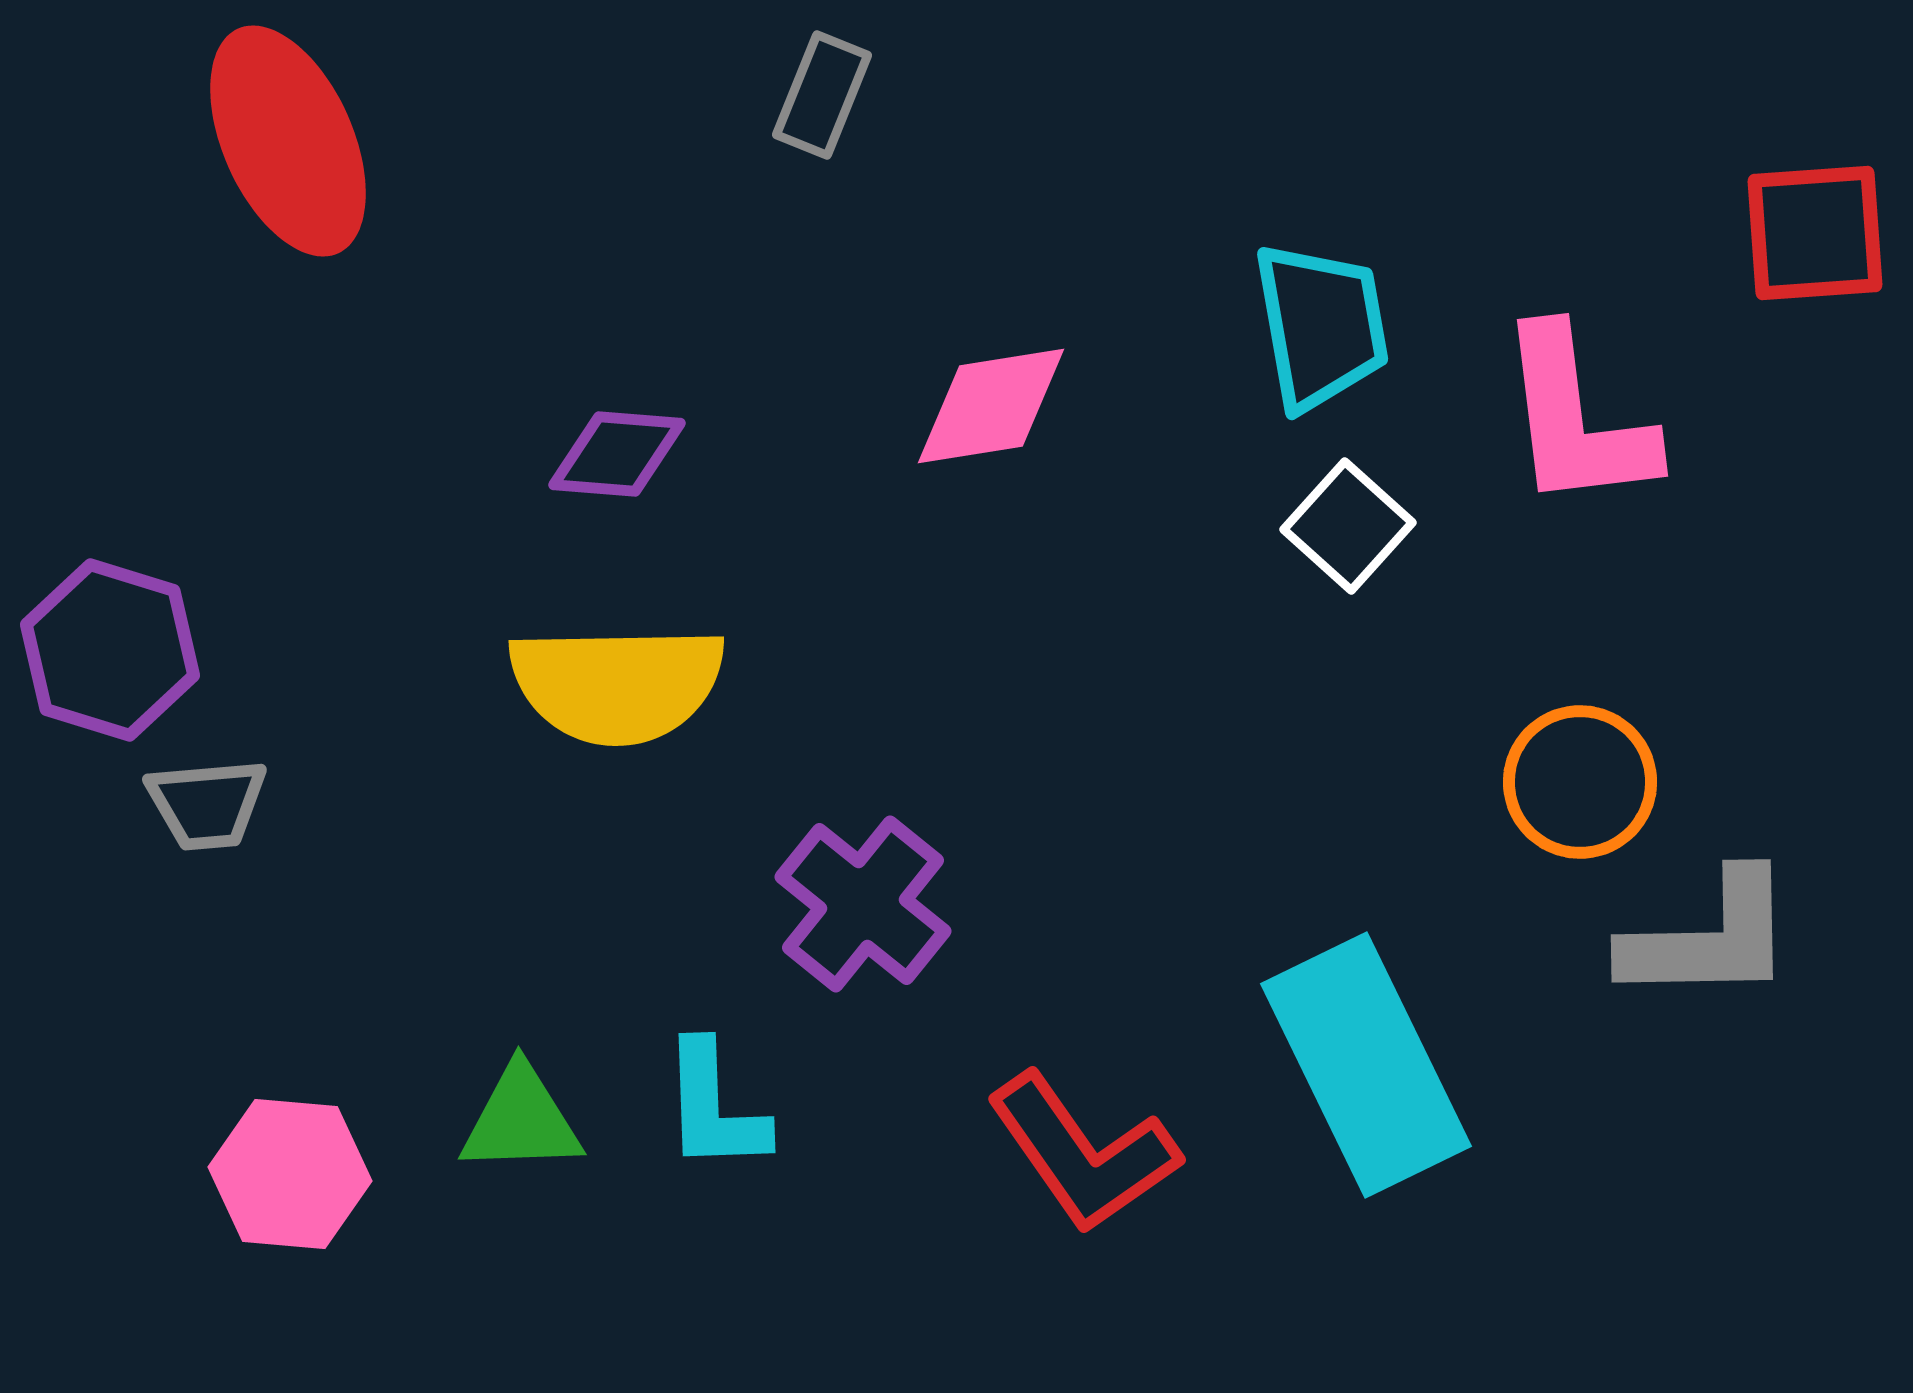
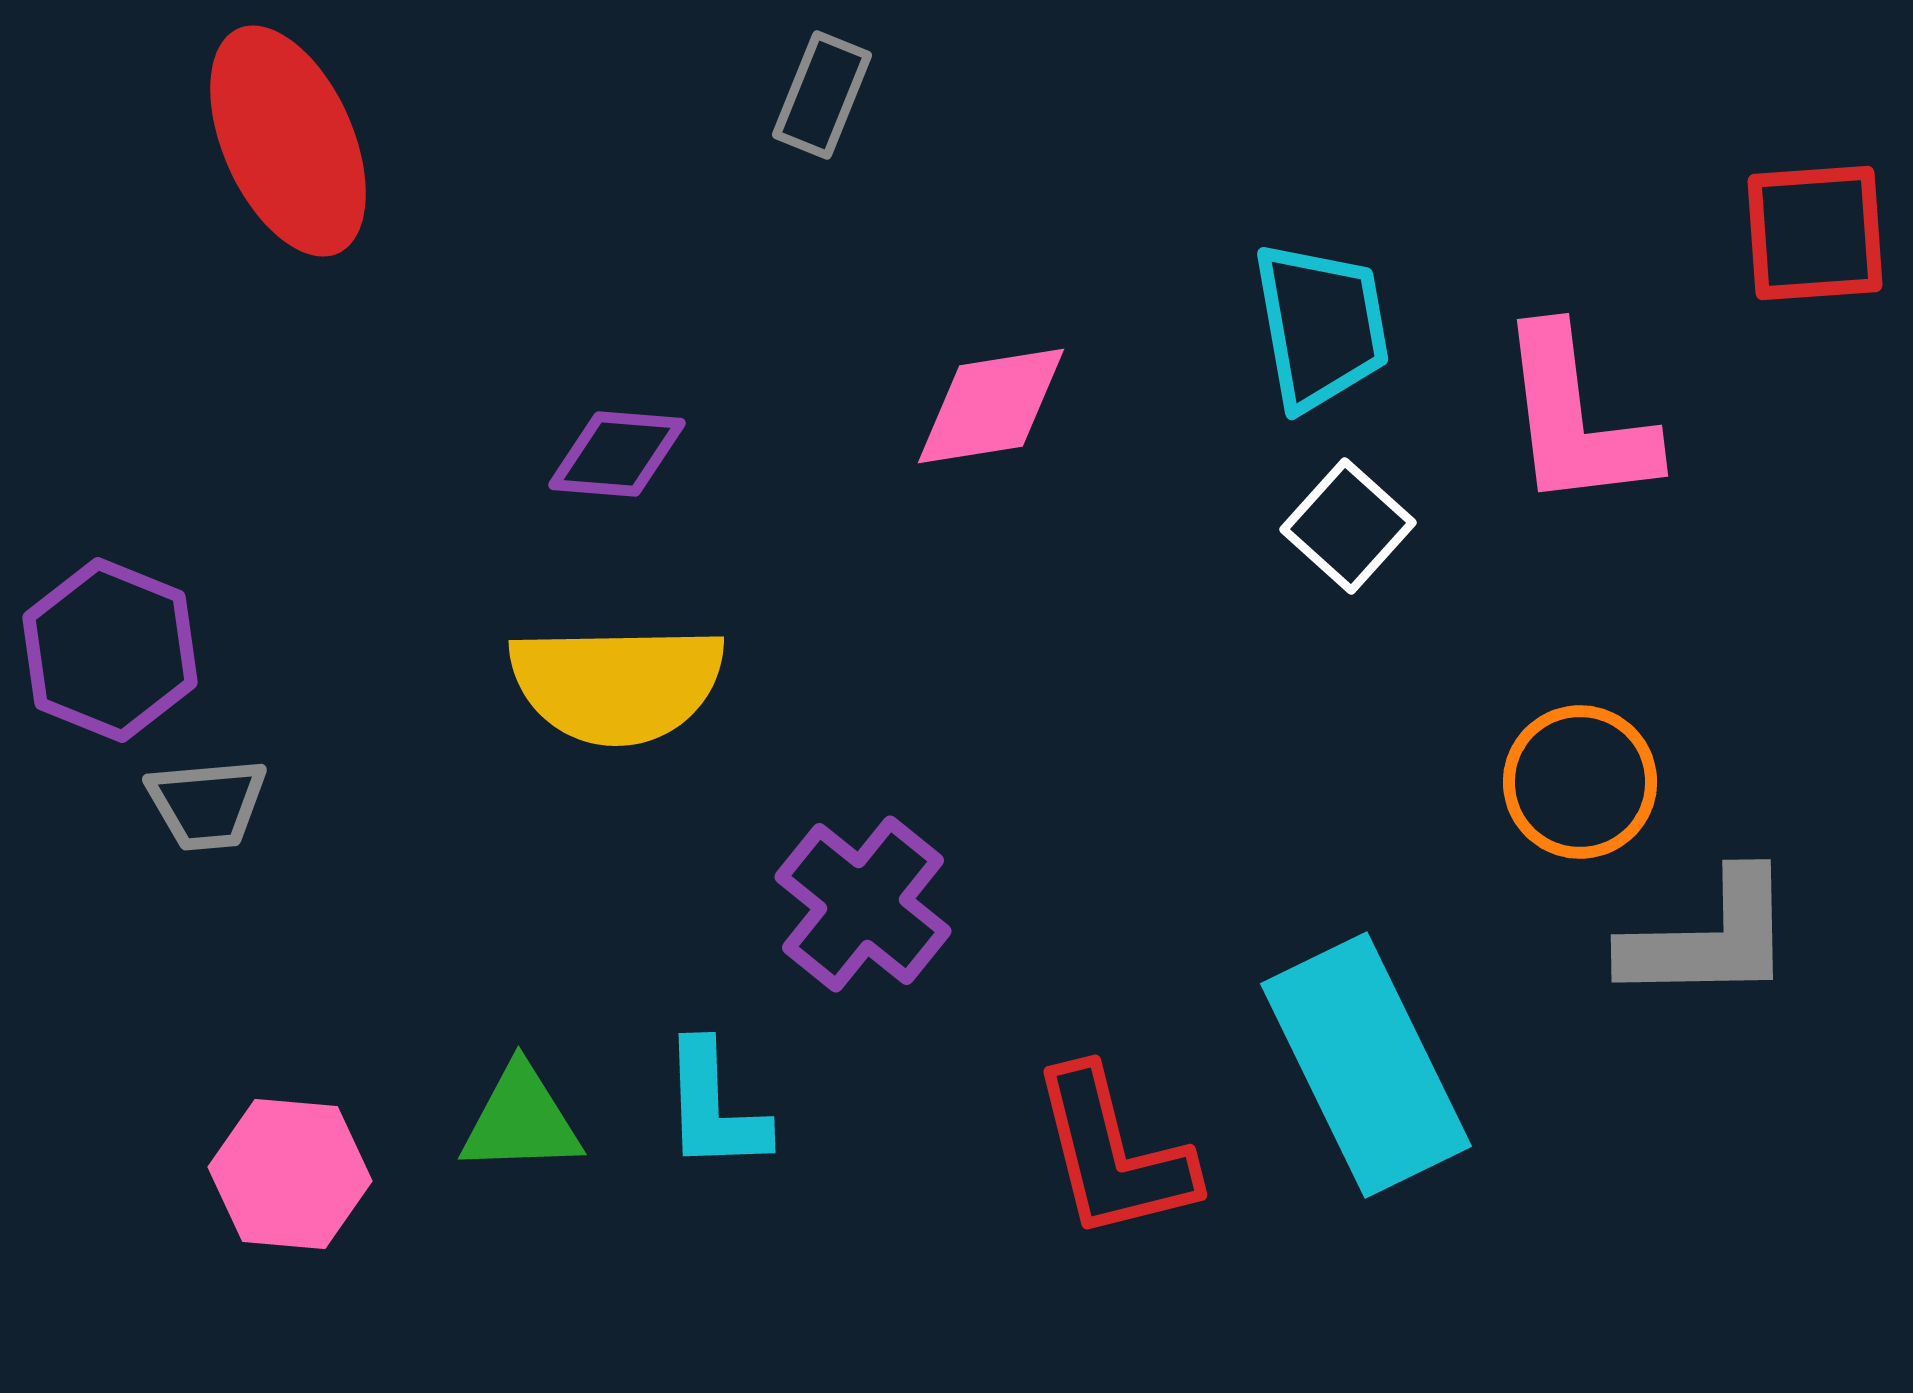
purple hexagon: rotated 5 degrees clockwise
red L-shape: moved 30 px right, 1 px down; rotated 21 degrees clockwise
